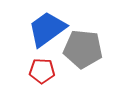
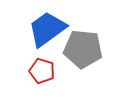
red pentagon: rotated 15 degrees clockwise
